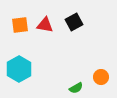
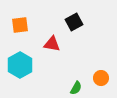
red triangle: moved 7 px right, 19 px down
cyan hexagon: moved 1 px right, 4 px up
orange circle: moved 1 px down
green semicircle: rotated 32 degrees counterclockwise
